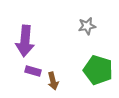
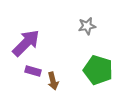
purple arrow: moved 1 px right, 2 px down; rotated 140 degrees counterclockwise
